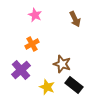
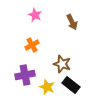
brown arrow: moved 3 px left, 3 px down
orange cross: moved 1 px down
purple cross: moved 4 px right, 5 px down; rotated 30 degrees clockwise
black rectangle: moved 3 px left
